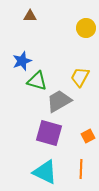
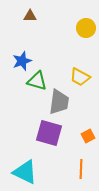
yellow trapezoid: rotated 90 degrees counterclockwise
gray trapezoid: moved 1 px down; rotated 128 degrees clockwise
cyan triangle: moved 20 px left
